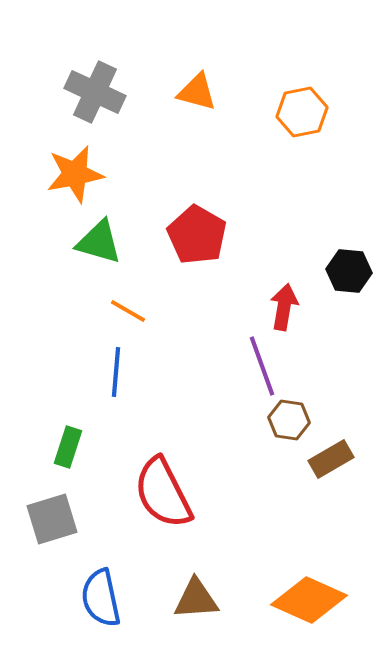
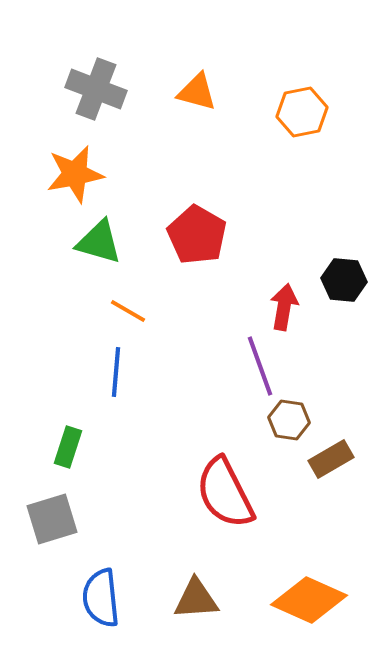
gray cross: moved 1 px right, 3 px up; rotated 4 degrees counterclockwise
black hexagon: moved 5 px left, 9 px down
purple line: moved 2 px left
red semicircle: moved 62 px right
blue semicircle: rotated 6 degrees clockwise
